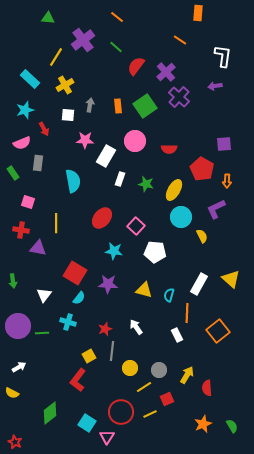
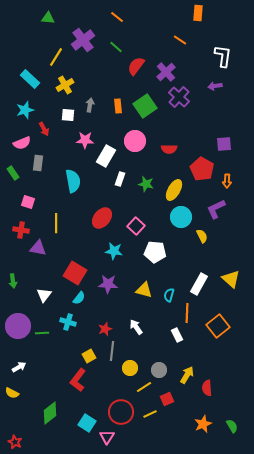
orange square at (218, 331): moved 5 px up
